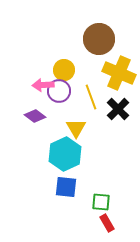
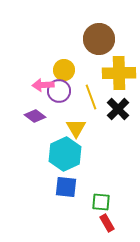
yellow cross: rotated 24 degrees counterclockwise
